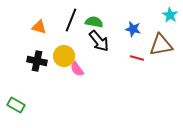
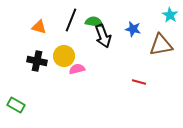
black arrow: moved 4 px right, 5 px up; rotated 20 degrees clockwise
red line: moved 2 px right, 24 px down
pink semicircle: rotated 112 degrees clockwise
